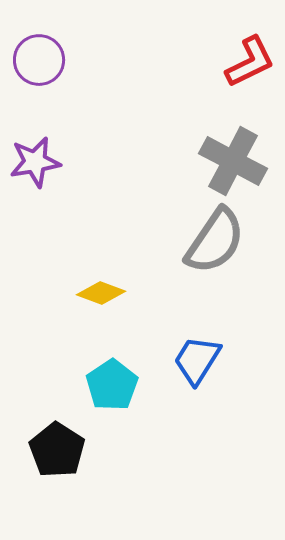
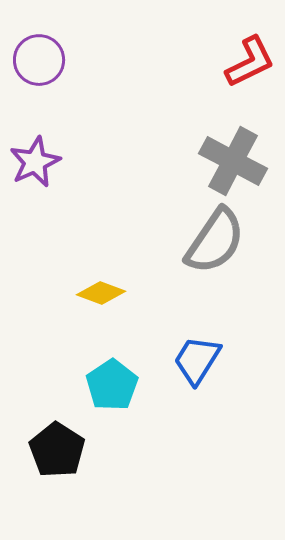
purple star: rotated 15 degrees counterclockwise
